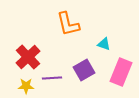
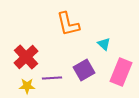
cyan triangle: rotated 24 degrees clockwise
red cross: moved 2 px left
yellow star: moved 1 px right
